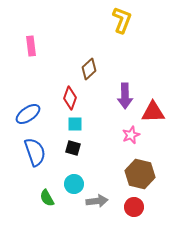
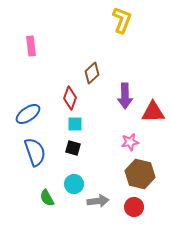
brown diamond: moved 3 px right, 4 px down
pink star: moved 1 px left, 7 px down; rotated 12 degrees clockwise
gray arrow: moved 1 px right
